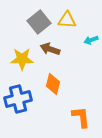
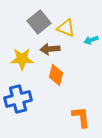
yellow triangle: moved 1 px left, 8 px down; rotated 18 degrees clockwise
brown arrow: rotated 24 degrees counterclockwise
orange diamond: moved 3 px right, 9 px up
